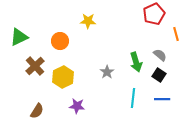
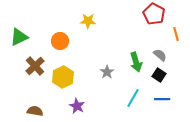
red pentagon: rotated 20 degrees counterclockwise
cyan line: rotated 24 degrees clockwise
purple star: rotated 21 degrees clockwise
brown semicircle: moved 2 px left; rotated 112 degrees counterclockwise
